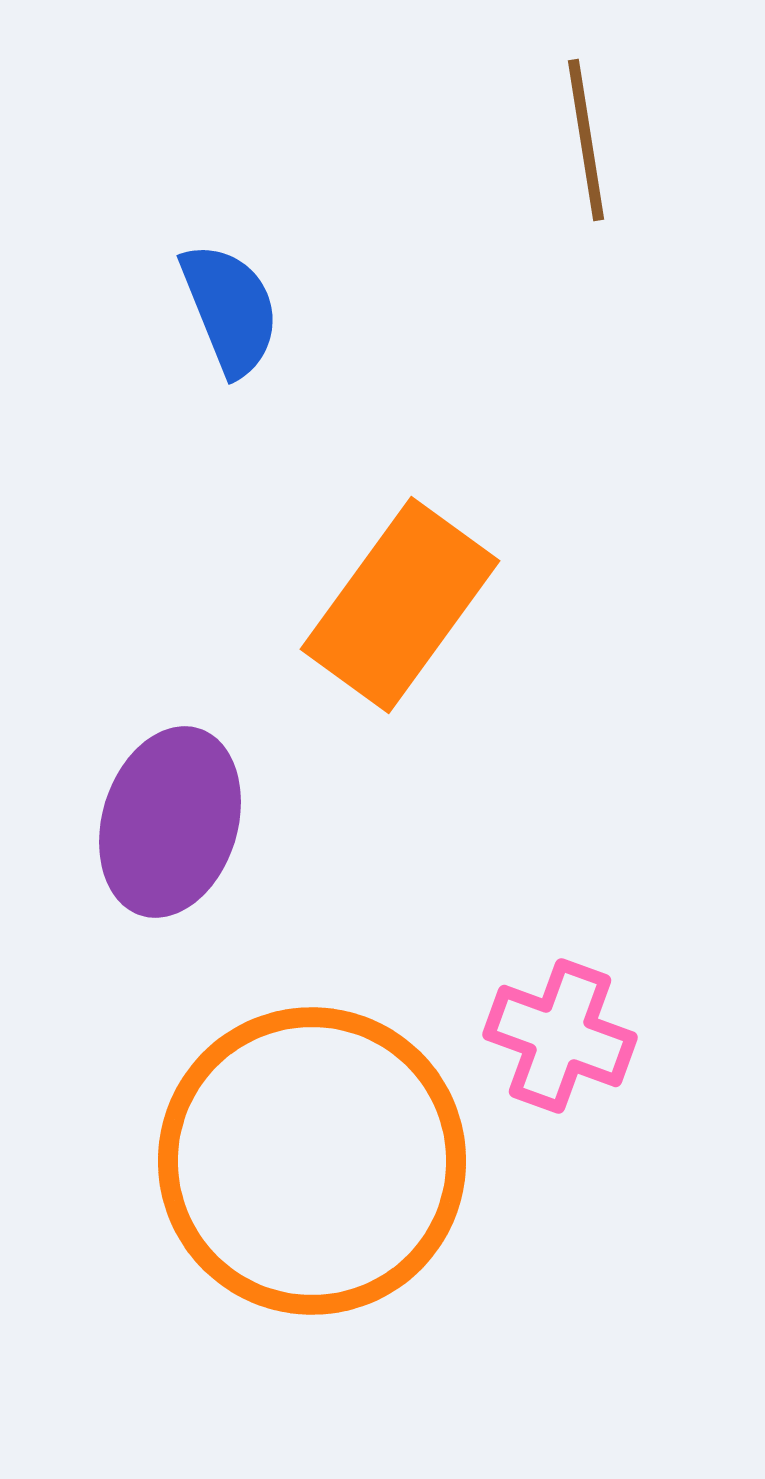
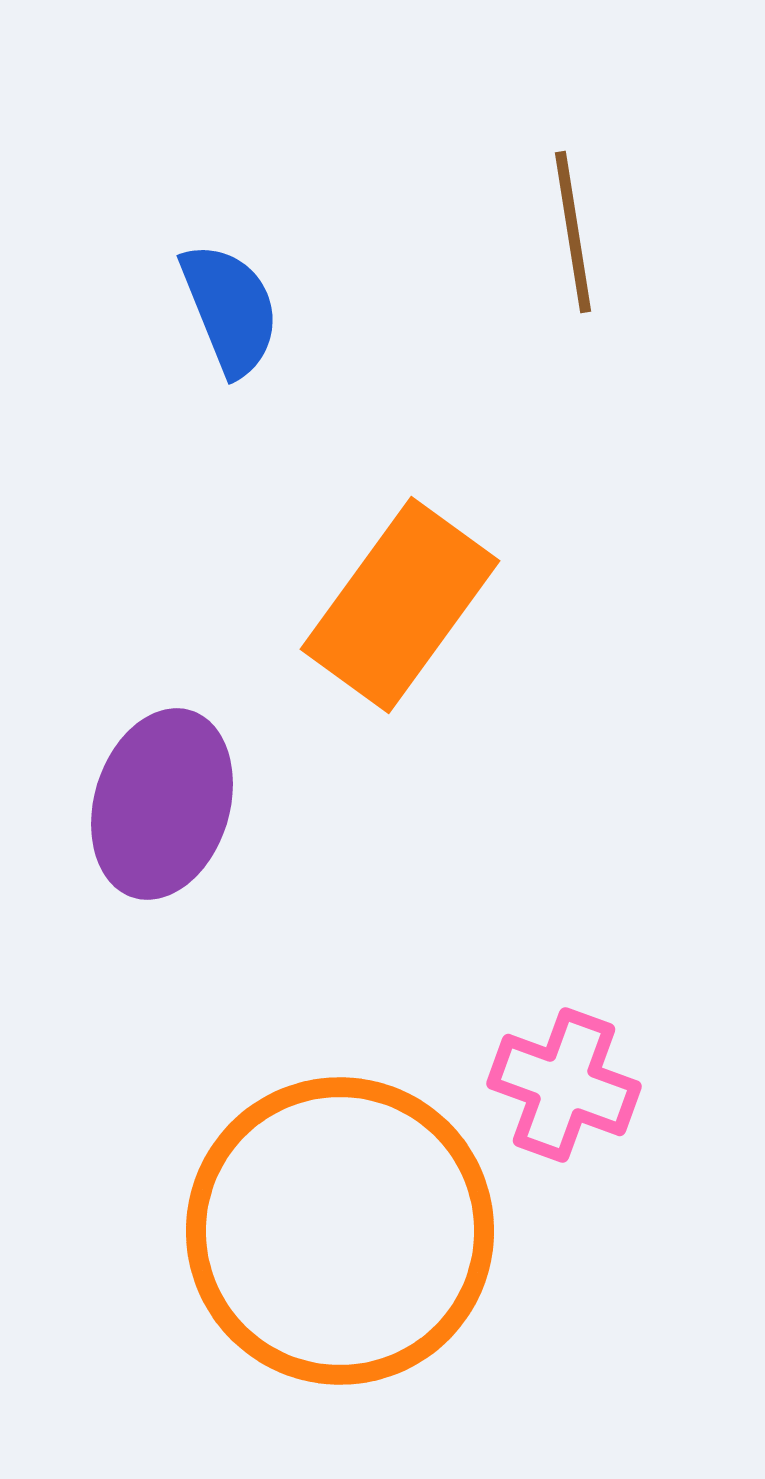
brown line: moved 13 px left, 92 px down
purple ellipse: moved 8 px left, 18 px up
pink cross: moved 4 px right, 49 px down
orange circle: moved 28 px right, 70 px down
